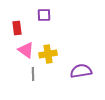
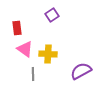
purple square: moved 8 px right; rotated 32 degrees counterclockwise
pink triangle: moved 1 px left, 1 px up
yellow cross: rotated 12 degrees clockwise
purple semicircle: rotated 20 degrees counterclockwise
